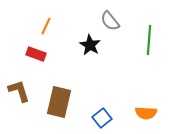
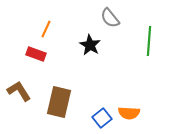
gray semicircle: moved 3 px up
orange line: moved 3 px down
green line: moved 1 px down
brown L-shape: rotated 15 degrees counterclockwise
orange semicircle: moved 17 px left
